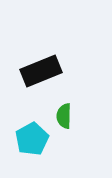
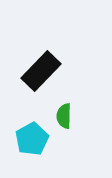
black rectangle: rotated 24 degrees counterclockwise
